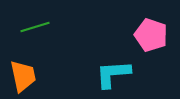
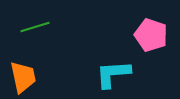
orange trapezoid: moved 1 px down
